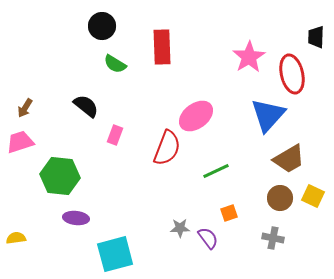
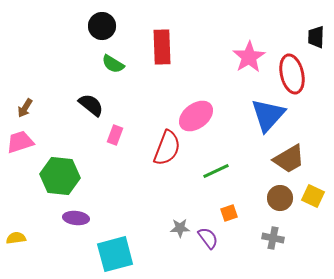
green semicircle: moved 2 px left
black semicircle: moved 5 px right, 1 px up
